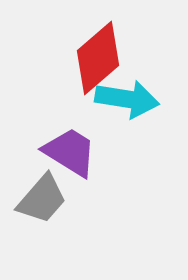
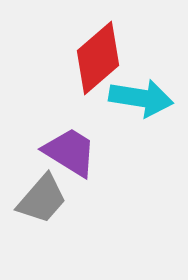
cyan arrow: moved 14 px right, 1 px up
